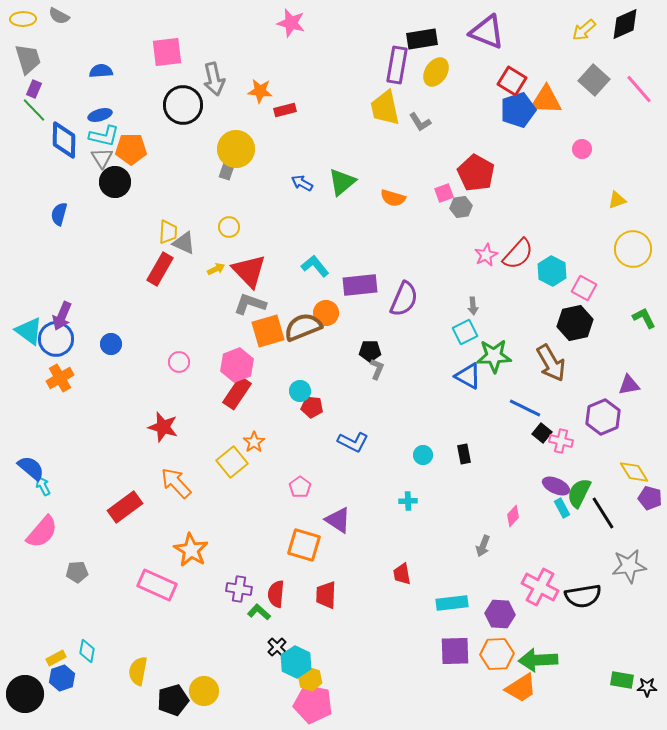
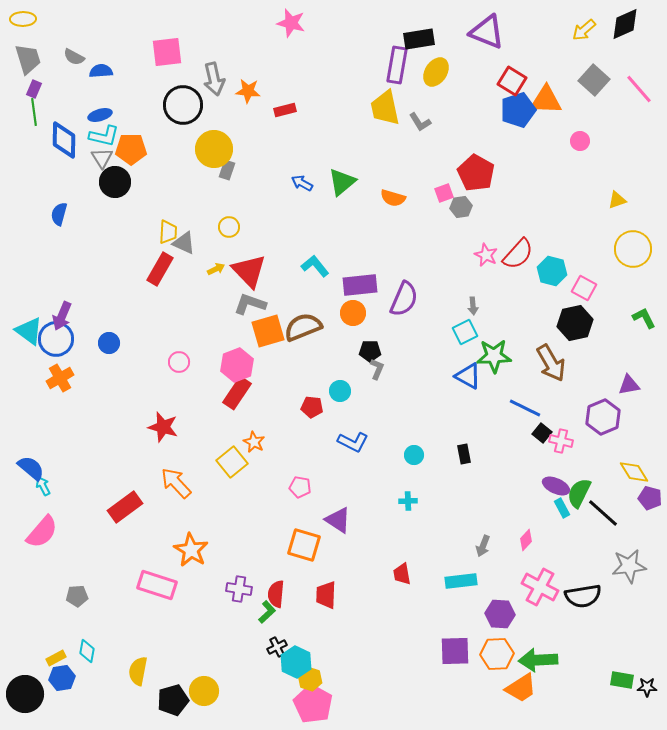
gray semicircle at (59, 16): moved 15 px right, 41 px down
black rectangle at (422, 39): moved 3 px left
orange star at (260, 91): moved 12 px left
green line at (34, 110): moved 2 px down; rotated 36 degrees clockwise
yellow circle at (236, 149): moved 22 px left
pink circle at (582, 149): moved 2 px left, 8 px up
pink star at (486, 255): rotated 20 degrees counterclockwise
cyan hexagon at (552, 271): rotated 12 degrees counterclockwise
orange circle at (326, 313): moved 27 px right
blue circle at (111, 344): moved 2 px left, 1 px up
cyan circle at (300, 391): moved 40 px right
orange star at (254, 442): rotated 10 degrees counterclockwise
cyan circle at (423, 455): moved 9 px left
pink pentagon at (300, 487): rotated 25 degrees counterclockwise
black line at (603, 513): rotated 16 degrees counterclockwise
pink diamond at (513, 516): moved 13 px right, 24 px down
gray pentagon at (77, 572): moved 24 px down
pink rectangle at (157, 585): rotated 6 degrees counterclockwise
cyan rectangle at (452, 603): moved 9 px right, 22 px up
green L-shape at (259, 612): moved 8 px right; rotated 95 degrees clockwise
black cross at (277, 647): rotated 18 degrees clockwise
blue hexagon at (62, 678): rotated 10 degrees clockwise
pink pentagon at (313, 704): rotated 18 degrees clockwise
